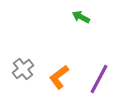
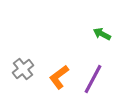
green arrow: moved 21 px right, 17 px down
purple line: moved 6 px left
